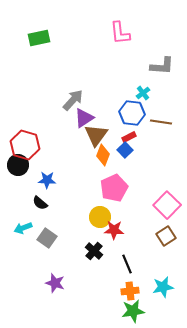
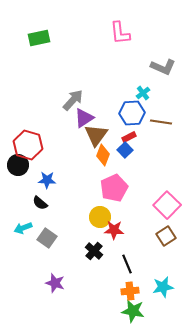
gray L-shape: moved 1 px right, 1 px down; rotated 20 degrees clockwise
blue hexagon: rotated 10 degrees counterclockwise
red hexagon: moved 3 px right
green star: rotated 20 degrees clockwise
